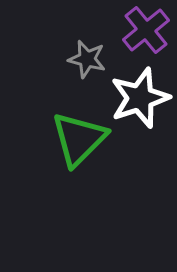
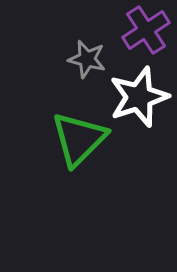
purple cross: rotated 6 degrees clockwise
white star: moved 1 px left, 1 px up
